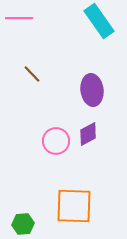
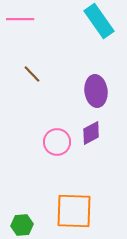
pink line: moved 1 px right, 1 px down
purple ellipse: moved 4 px right, 1 px down
purple diamond: moved 3 px right, 1 px up
pink circle: moved 1 px right, 1 px down
orange square: moved 5 px down
green hexagon: moved 1 px left, 1 px down
